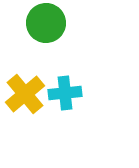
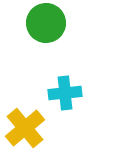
yellow cross: moved 34 px down
